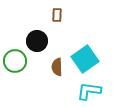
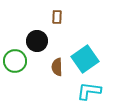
brown rectangle: moved 2 px down
